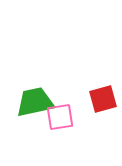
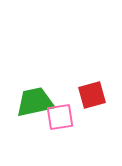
red square: moved 11 px left, 4 px up
